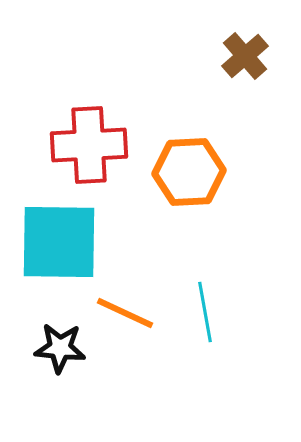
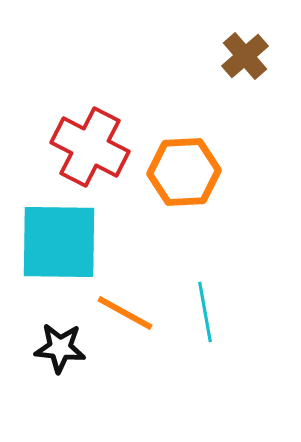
red cross: moved 1 px right, 2 px down; rotated 30 degrees clockwise
orange hexagon: moved 5 px left
orange line: rotated 4 degrees clockwise
